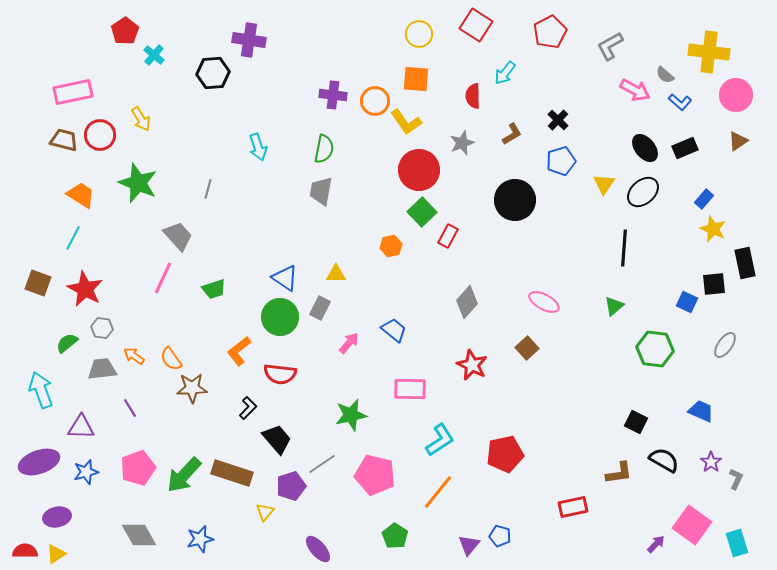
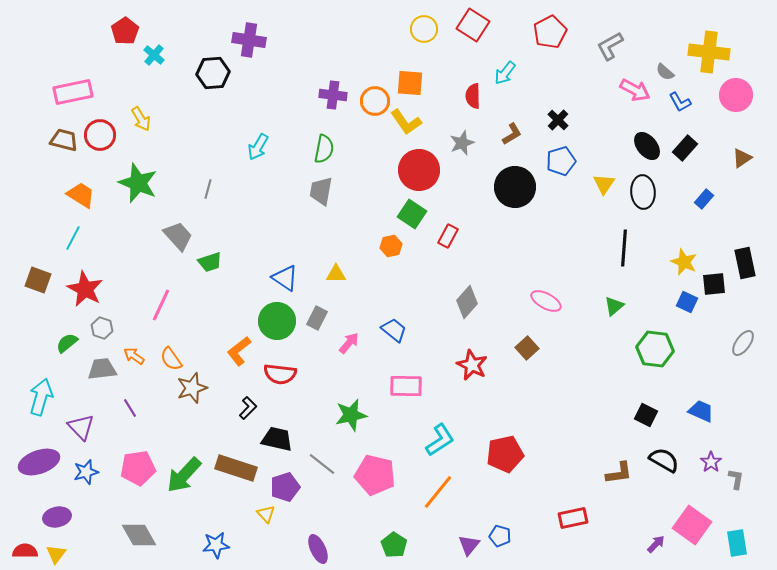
red square at (476, 25): moved 3 px left
yellow circle at (419, 34): moved 5 px right, 5 px up
gray semicircle at (665, 75): moved 3 px up
orange square at (416, 79): moved 6 px left, 4 px down
blue L-shape at (680, 102): rotated 20 degrees clockwise
brown triangle at (738, 141): moved 4 px right, 17 px down
cyan arrow at (258, 147): rotated 48 degrees clockwise
black ellipse at (645, 148): moved 2 px right, 2 px up
black rectangle at (685, 148): rotated 25 degrees counterclockwise
black ellipse at (643, 192): rotated 52 degrees counterclockwise
black circle at (515, 200): moved 13 px up
green square at (422, 212): moved 10 px left, 2 px down; rotated 12 degrees counterclockwise
yellow star at (713, 229): moved 29 px left, 33 px down
pink line at (163, 278): moved 2 px left, 27 px down
brown square at (38, 283): moved 3 px up
green trapezoid at (214, 289): moved 4 px left, 27 px up
pink ellipse at (544, 302): moved 2 px right, 1 px up
gray rectangle at (320, 308): moved 3 px left, 10 px down
green circle at (280, 317): moved 3 px left, 4 px down
gray hexagon at (102, 328): rotated 10 degrees clockwise
gray ellipse at (725, 345): moved 18 px right, 2 px up
brown star at (192, 388): rotated 16 degrees counterclockwise
pink rectangle at (410, 389): moved 4 px left, 3 px up
cyan arrow at (41, 390): moved 7 px down; rotated 36 degrees clockwise
black square at (636, 422): moved 10 px right, 7 px up
purple triangle at (81, 427): rotated 44 degrees clockwise
black trapezoid at (277, 439): rotated 36 degrees counterclockwise
gray line at (322, 464): rotated 72 degrees clockwise
pink pentagon at (138, 468): rotated 12 degrees clockwise
brown rectangle at (232, 473): moved 4 px right, 5 px up
gray L-shape at (736, 479): rotated 15 degrees counterclockwise
purple pentagon at (291, 486): moved 6 px left, 1 px down
red rectangle at (573, 507): moved 11 px down
yellow triangle at (265, 512): moved 1 px right, 2 px down; rotated 24 degrees counterclockwise
green pentagon at (395, 536): moved 1 px left, 9 px down
blue star at (200, 539): moved 16 px right, 6 px down; rotated 8 degrees clockwise
cyan rectangle at (737, 543): rotated 8 degrees clockwise
purple ellipse at (318, 549): rotated 16 degrees clockwise
yellow triangle at (56, 554): rotated 20 degrees counterclockwise
